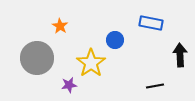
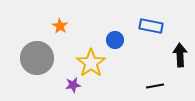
blue rectangle: moved 3 px down
purple star: moved 4 px right
